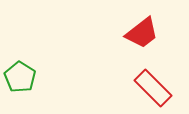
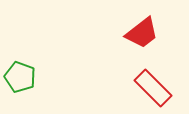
green pentagon: rotated 12 degrees counterclockwise
